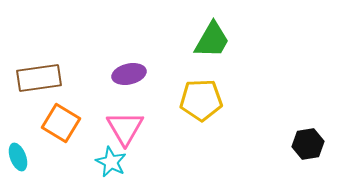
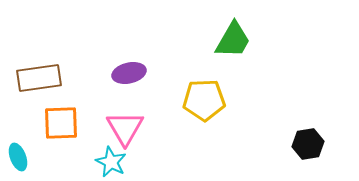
green trapezoid: moved 21 px right
purple ellipse: moved 1 px up
yellow pentagon: moved 3 px right
orange square: rotated 33 degrees counterclockwise
